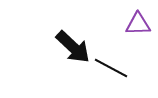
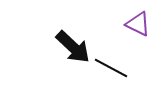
purple triangle: rotated 28 degrees clockwise
